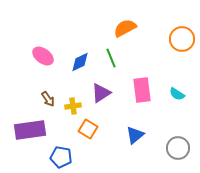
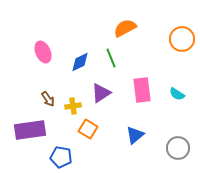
pink ellipse: moved 4 px up; rotated 30 degrees clockwise
